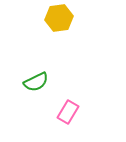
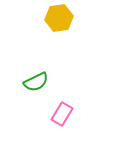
pink rectangle: moved 6 px left, 2 px down
